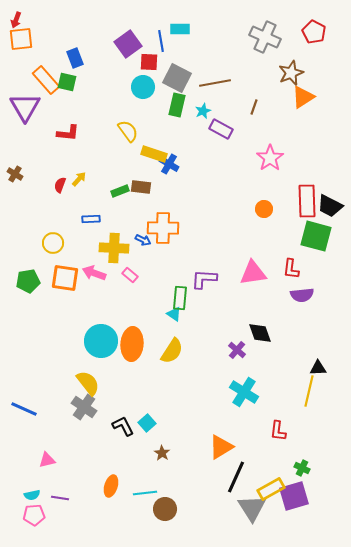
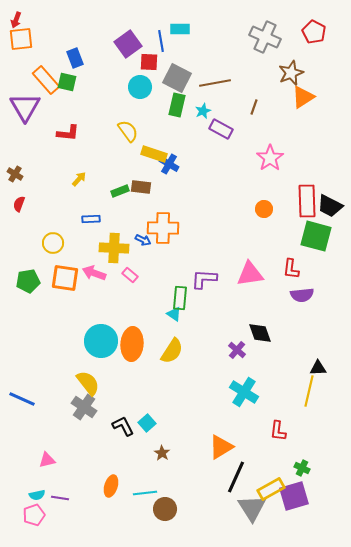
cyan circle at (143, 87): moved 3 px left
red semicircle at (60, 185): moved 41 px left, 19 px down
pink triangle at (253, 273): moved 3 px left, 1 px down
blue line at (24, 409): moved 2 px left, 10 px up
cyan semicircle at (32, 495): moved 5 px right
pink pentagon at (34, 515): rotated 15 degrees counterclockwise
